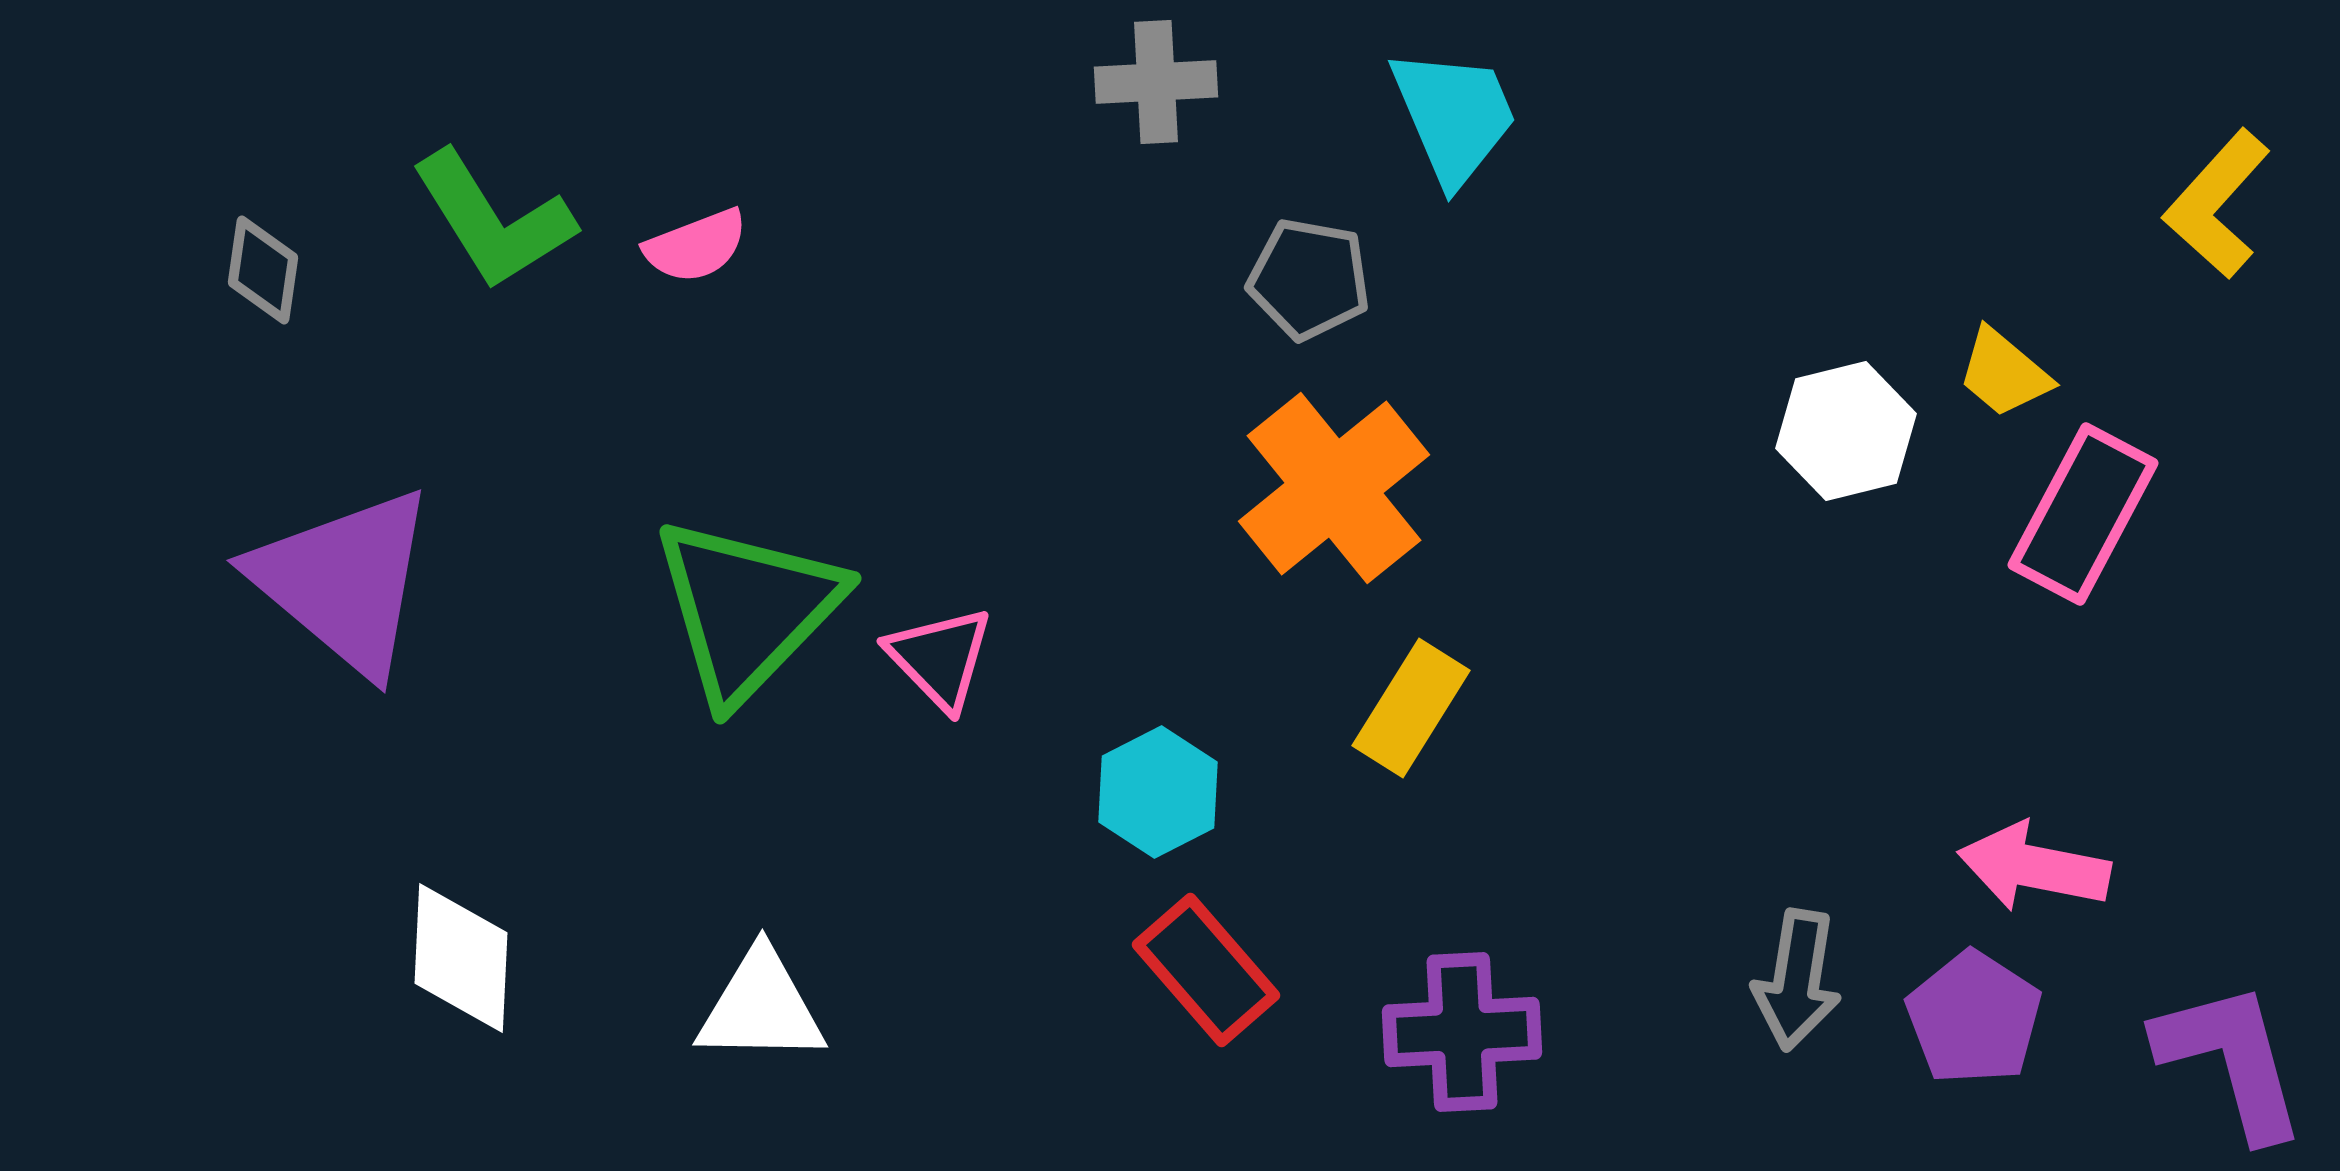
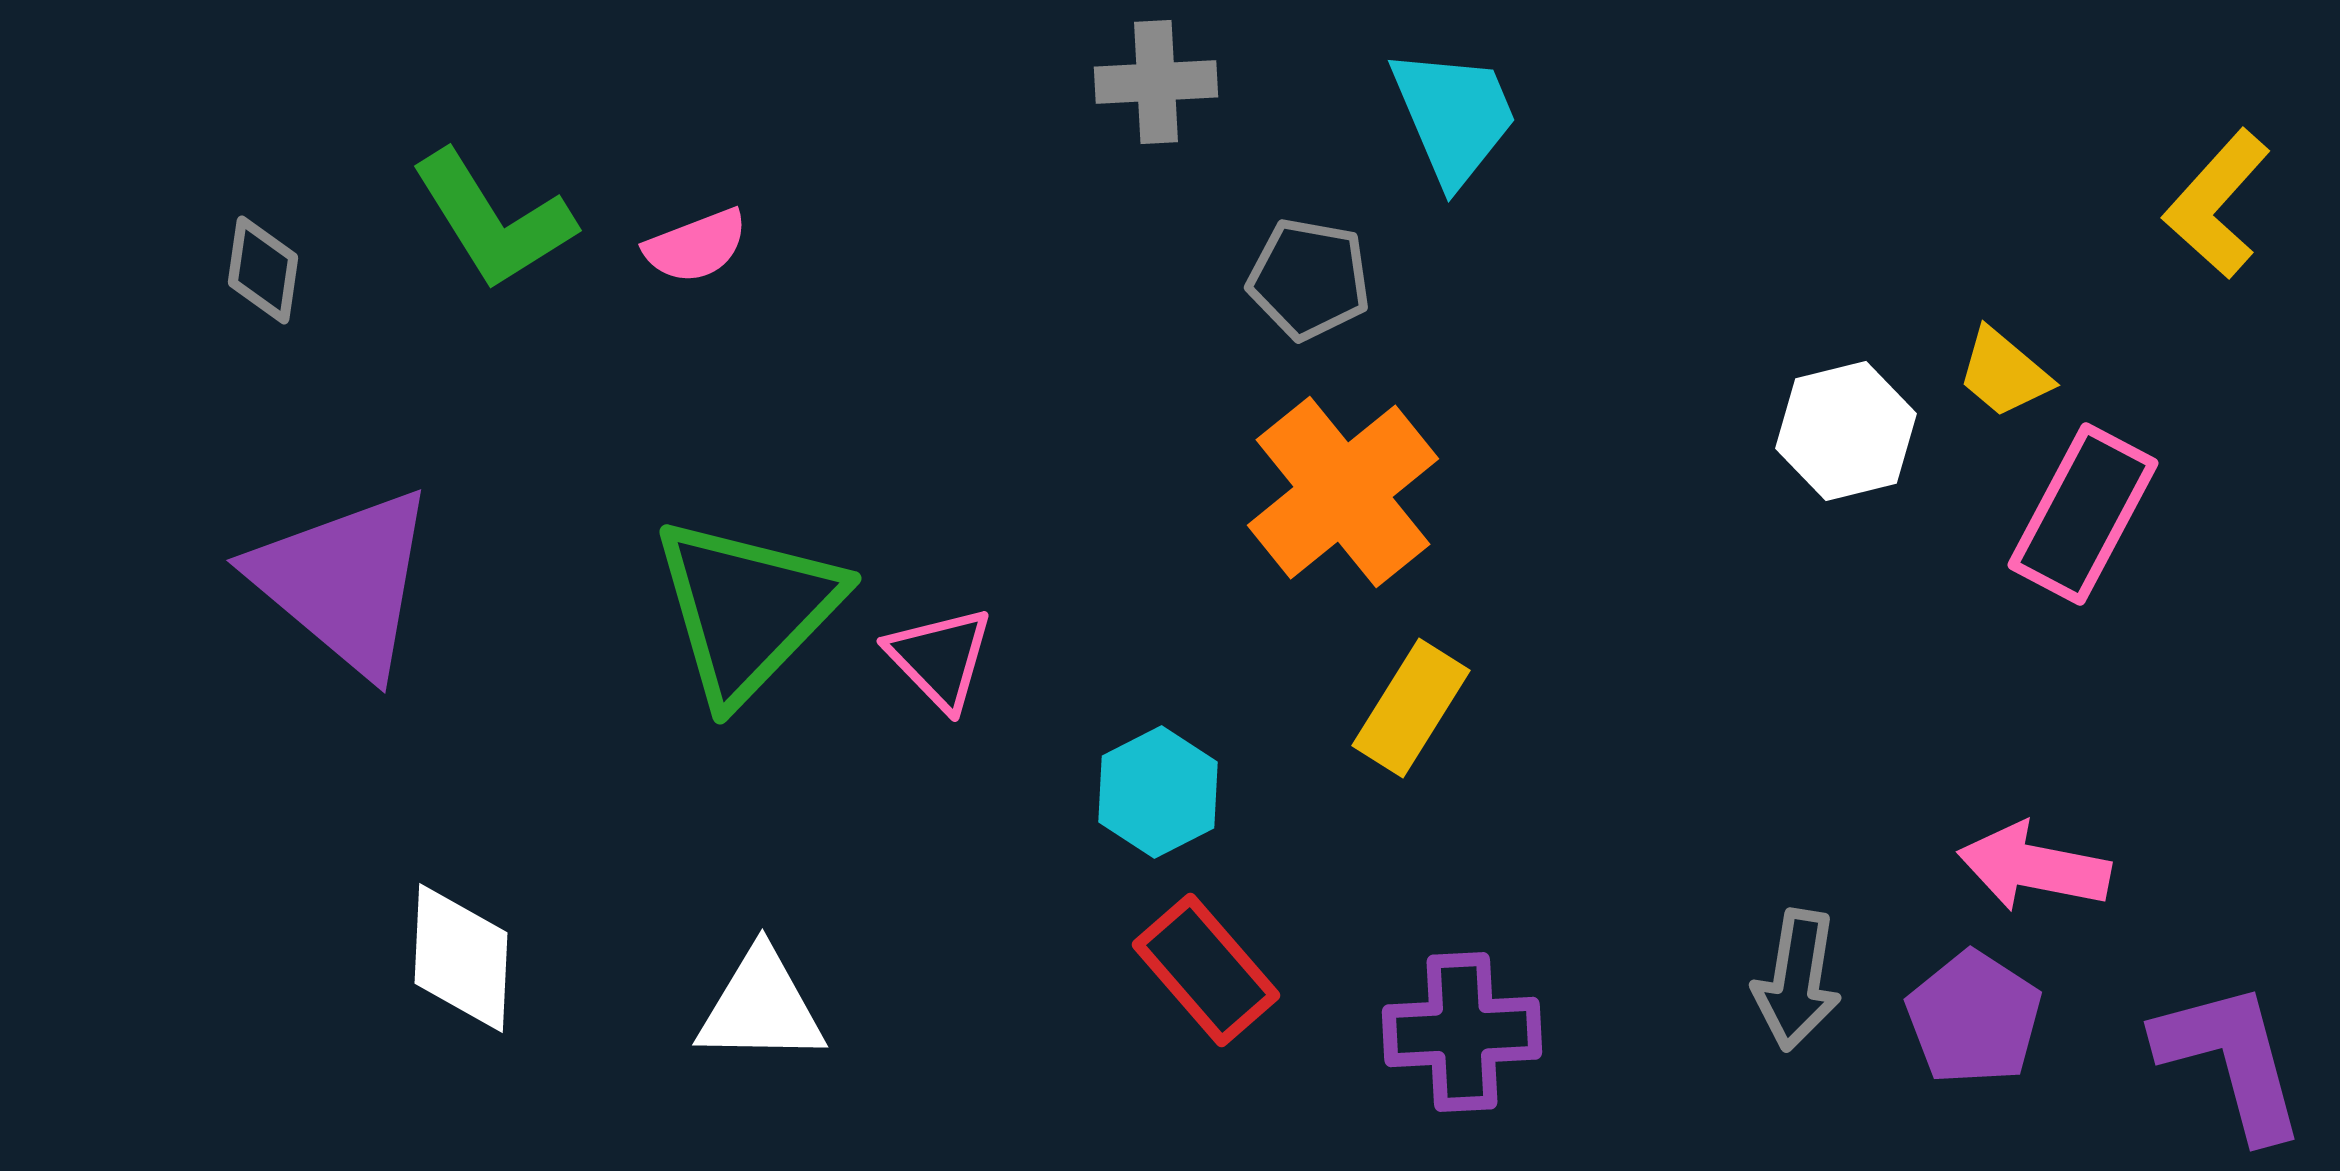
orange cross: moved 9 px right, 4 px down
